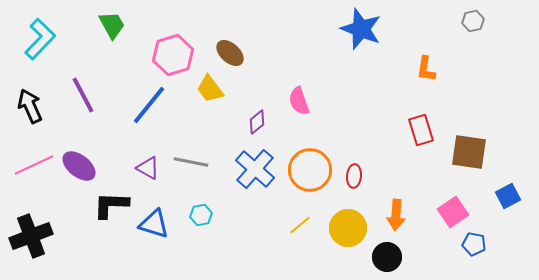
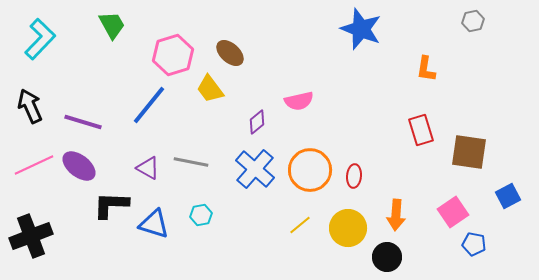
purple line: moved 27 px down; rotated 45 degrees counterclockwise
pink semicircle: rotated 84 degrees counterclockwise
